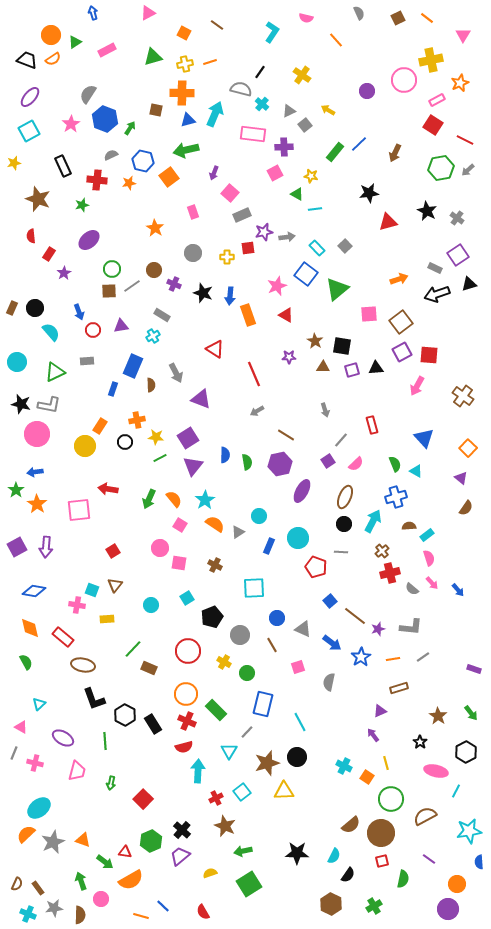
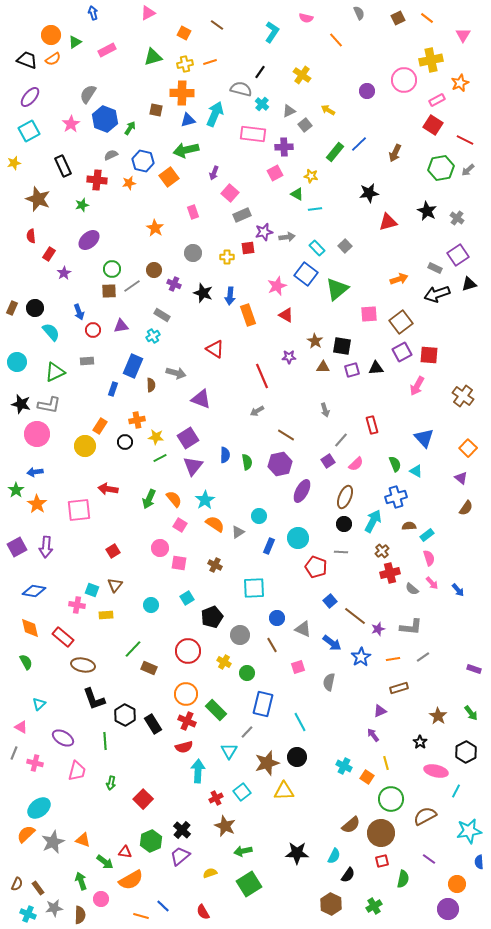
gray arrow at (176, 373): rotated 48 degrees counterclockwise
red line at (254, 374): moved 8 px right, 2 px down
yellow rectangle at (107, 619): moved 1 px left, 4 px up
